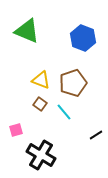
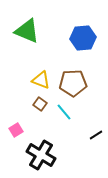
blue hexagon: rotated 25 degrees counterclockwise
brown pentagon: rotated 16 degrees clockwise
pink square: rotated 16 degrees counterclockwise
